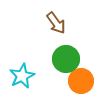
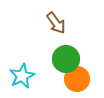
orange circle: moved 4 px left, 2 px up
